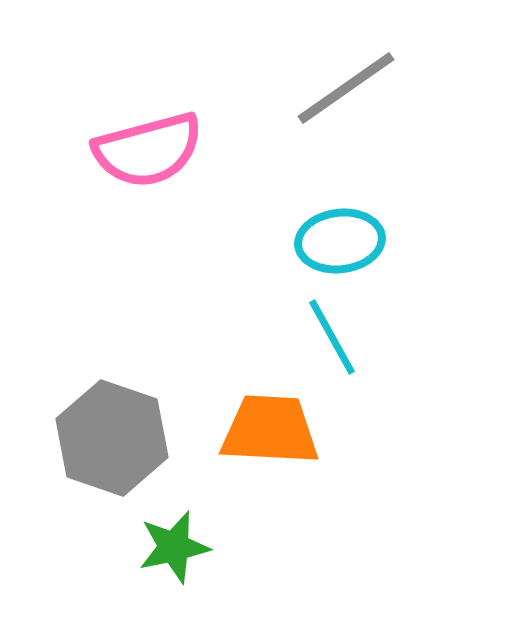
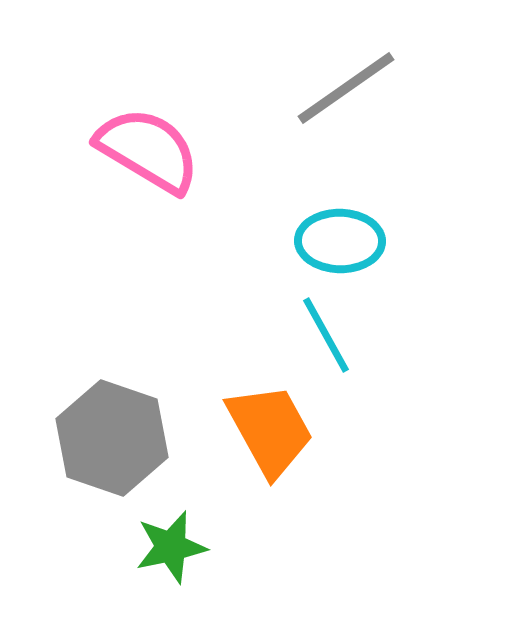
pink semicircle: rotated 134 degrees counterclockwise
cyan ellipse: rotated 8 degrees clockwise
cyan line: moved 6 px left, 2 px up
orange trapezoid: rotated 58 degrees clockwise
green star: moved 3 px left
